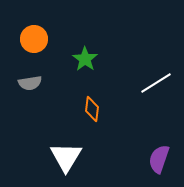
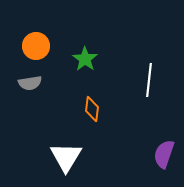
orange circle: moved 2 px right, 7 px down
white line: moved 7 px left, 3 px up; rotated 52 degrees counterclockwise
purple semicircle: moved 5 px right, 5 px up
